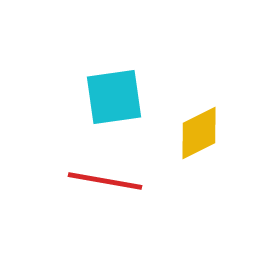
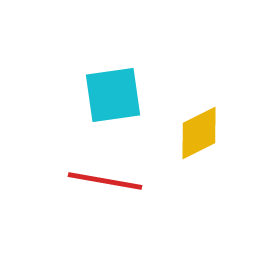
cyan square: moved 1 px left, 2 px up
